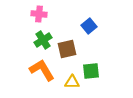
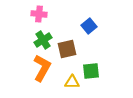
orange L-shape: moved 2 px up; rotated 60 degrees clockwise
